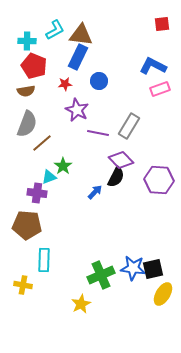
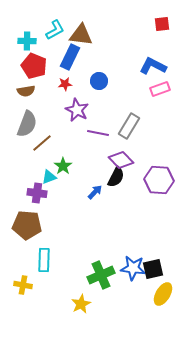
blue rectangle: moved 8 px left
